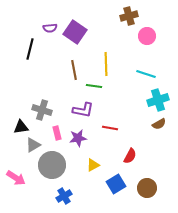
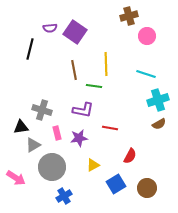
purple star: moved 1 px right
gray circle: moved 2 px down
